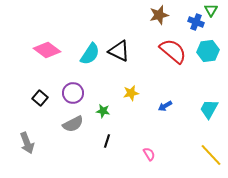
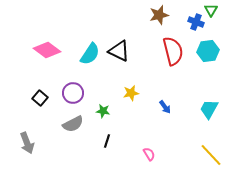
red semicircle: rotated 36 degrees clockwise
blue arrow: moved 1 px down; rotated 96 degrees counterclockwise
